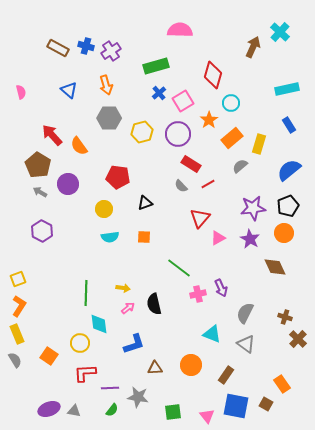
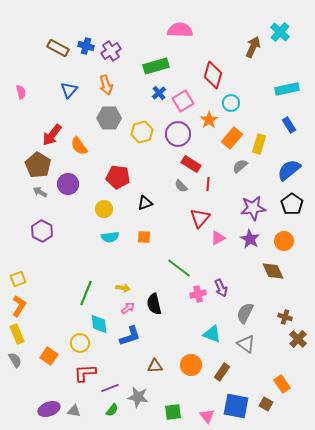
blue triangle at (69, 90): rotated 30 degrees clockwise
red arrow at (52, 135): rotated 100 degrees counterclockwise
orange rectangle at (232, 138): rotated 10 degrees counterclockwise
red line at (208, 184): rotated 56 degrees counterclockwise
black pentagon at (288, 206): moved 4 px right, 2 px up; rotated 15 degrees counterclockwise
orange circle at (284, 233): moved 8 px down
brown diamond at (275, 267): moved 2 px left, 4 px down
green line at (86, 293): rotated 20 degrees clockwise
blue L-shape at (134, 344): moved 4 px left, 8 px up
brown triangle at (155, 368): moved 2 px up
brown rectangle at (226, 375): moved 4 px left, 3 px up
purple line at (110, 388): rotated 18 degrees counterclockwise
